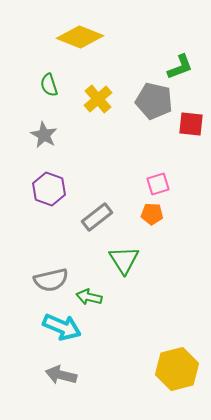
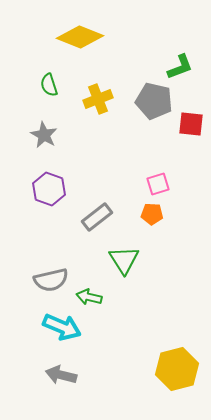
yellow cross: rotated 20 degrees clockwise
